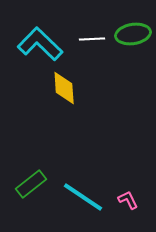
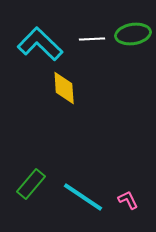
green rectangle: rotated 12 degrees counterclockwise
